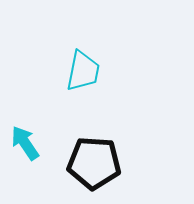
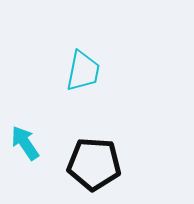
black pentagon: moved 1 px down
